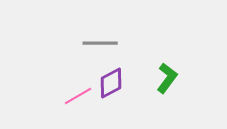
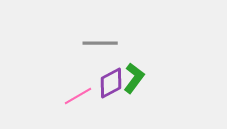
green L-shape: moved 33 px left
